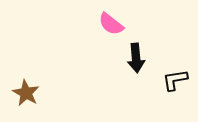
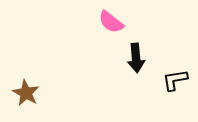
pink semicircle: moved 2 px up
